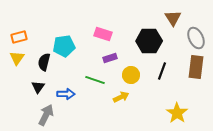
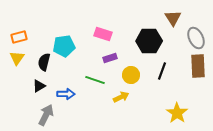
brown rectangle: moved 2 px right, 1 px up; rotated 10 degrees counterclockwise
black triangle: moved 1 px right, 1 px up; rotated 24 degrees clockwise
